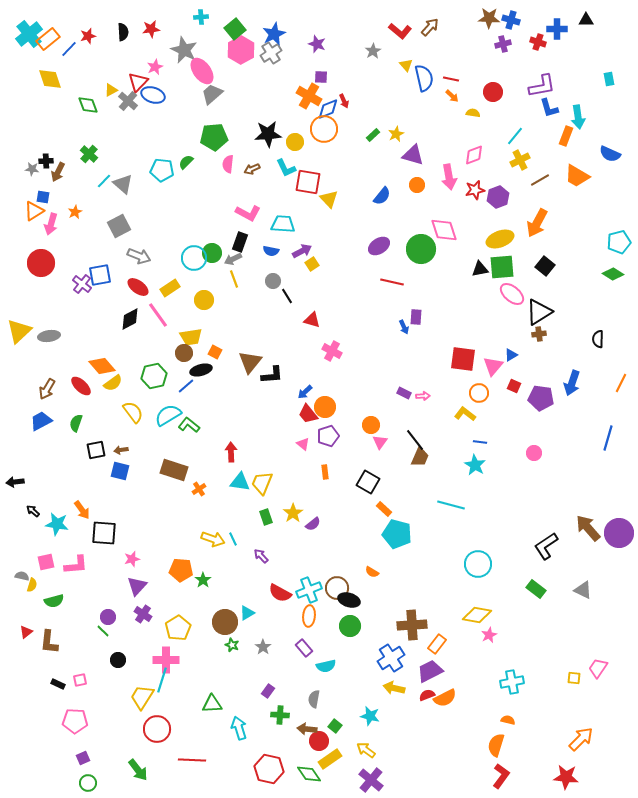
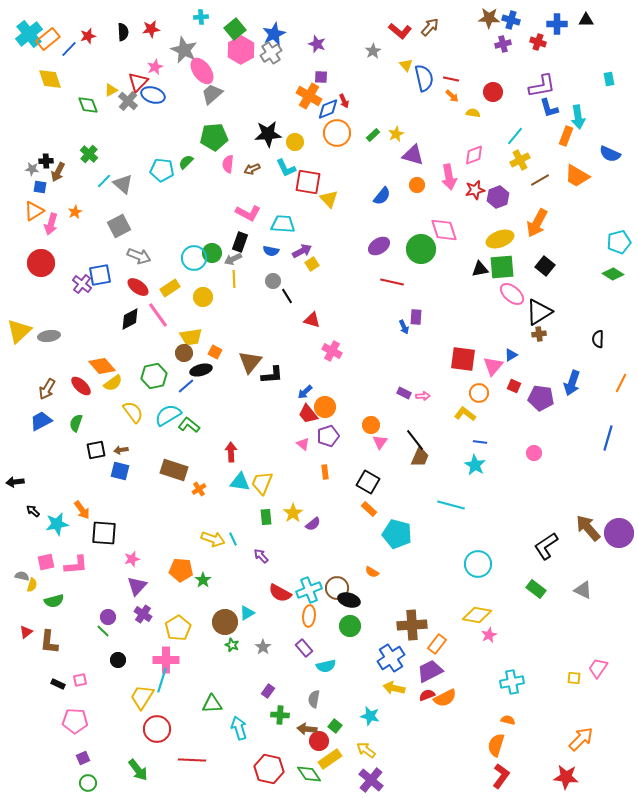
blue cross at (557, 29): moved 5 px up
orange circle at (324, 129): moved 13 px right, 4 px down
blue square at (43, 197): moved 3 px left, 10 px up
yellow line at (234, 279): rotated 18 degrees clockwise
yellow circle at (204, 300): moved 1 px left, 3 px up
orange rectangle at (384, 509): moved 15 px left
green rectangle at (266, 517): rotated 14 degrees clockwise
cyan star at (57, 524): rotated 20 degrees counterclockwise
